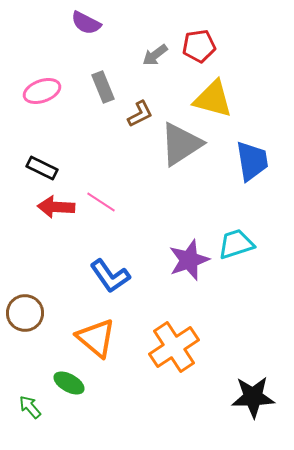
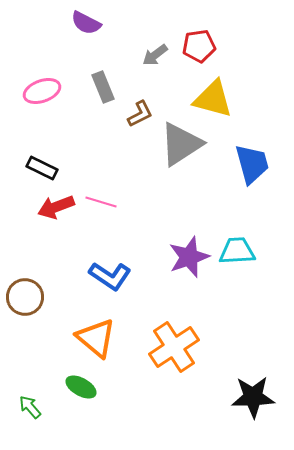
blue trapezoid: moved 3 px down; rotated 6 degrees counterclockwise
pink line: rotated 16 degrees counterclockwise
red arrow: rotated 24 degrees counterclockwise
cyan trapezoid: moved 1 px right, 7 px down; rotated 15 degrees clockwise
purple star: moved 3 px up
blue L-shape: rotated 21 degrees counterclockwise
brown circle: moved 16 px up
green ellipse: moved 12 px right, 4 px down
